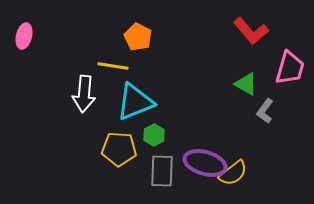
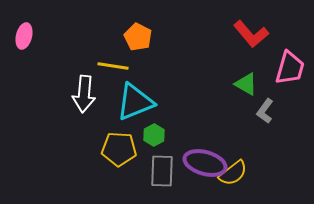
red L-shape: moved 3 px down
